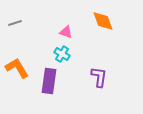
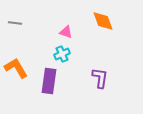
gray line: rotated 24 degrees clockwise
cyan cross: rotated 35 degrees clockwise
orange L-shape: moved 1 px left
purple L-shape: moved 1 px right, 1 px down
